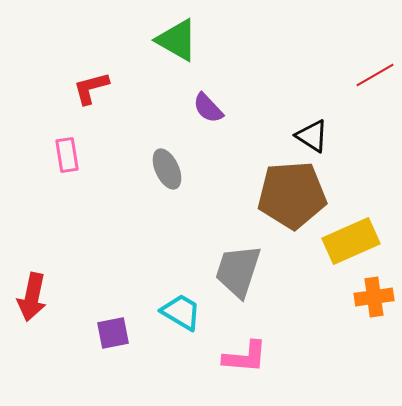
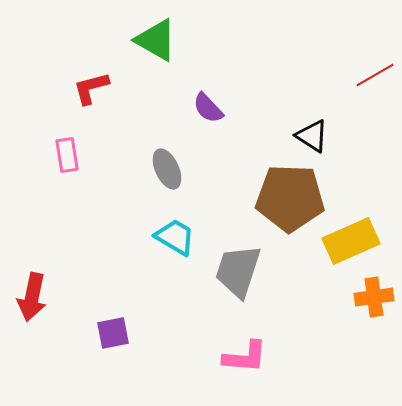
green triangle: moved 21 px left
brown pentagon: moved 2 px left, 3 px down; rotated 6 degrees clockwise
cyan trapezoid: moved 6 px left, 75 px up
